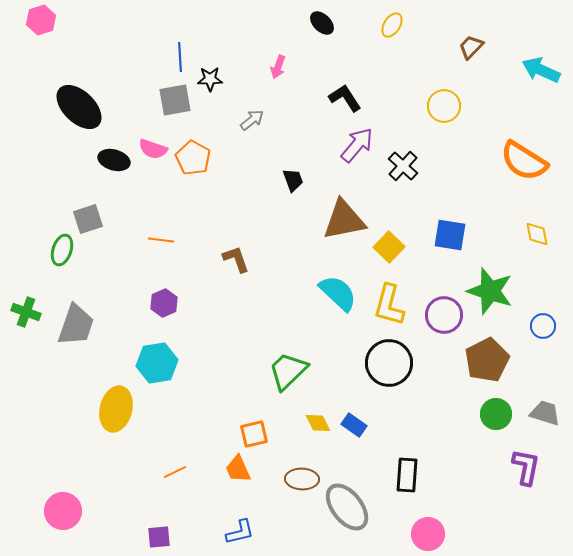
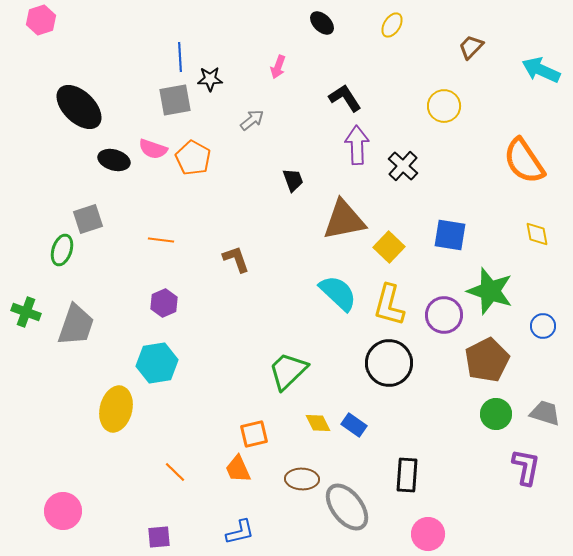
purple arrow at (357, 145): rotated 42 degrees counterclockwise
orange semicircle at (524, 161): rotated 24 degrees clockwise
orange line at (175, 472): rotated 70 degrees clockwise
